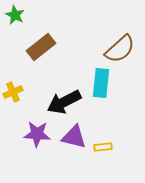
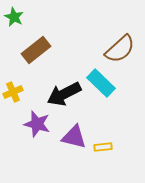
green star: moved 1 px left, 2 px down
brown rectangle: moved 5 px left, 3 px down
cyan rectangle: rotated 52 degrees counterclockwise
black arrow: moved 8 px up
purple star: moved 10 px up; rotated 12 degrees clockwise
